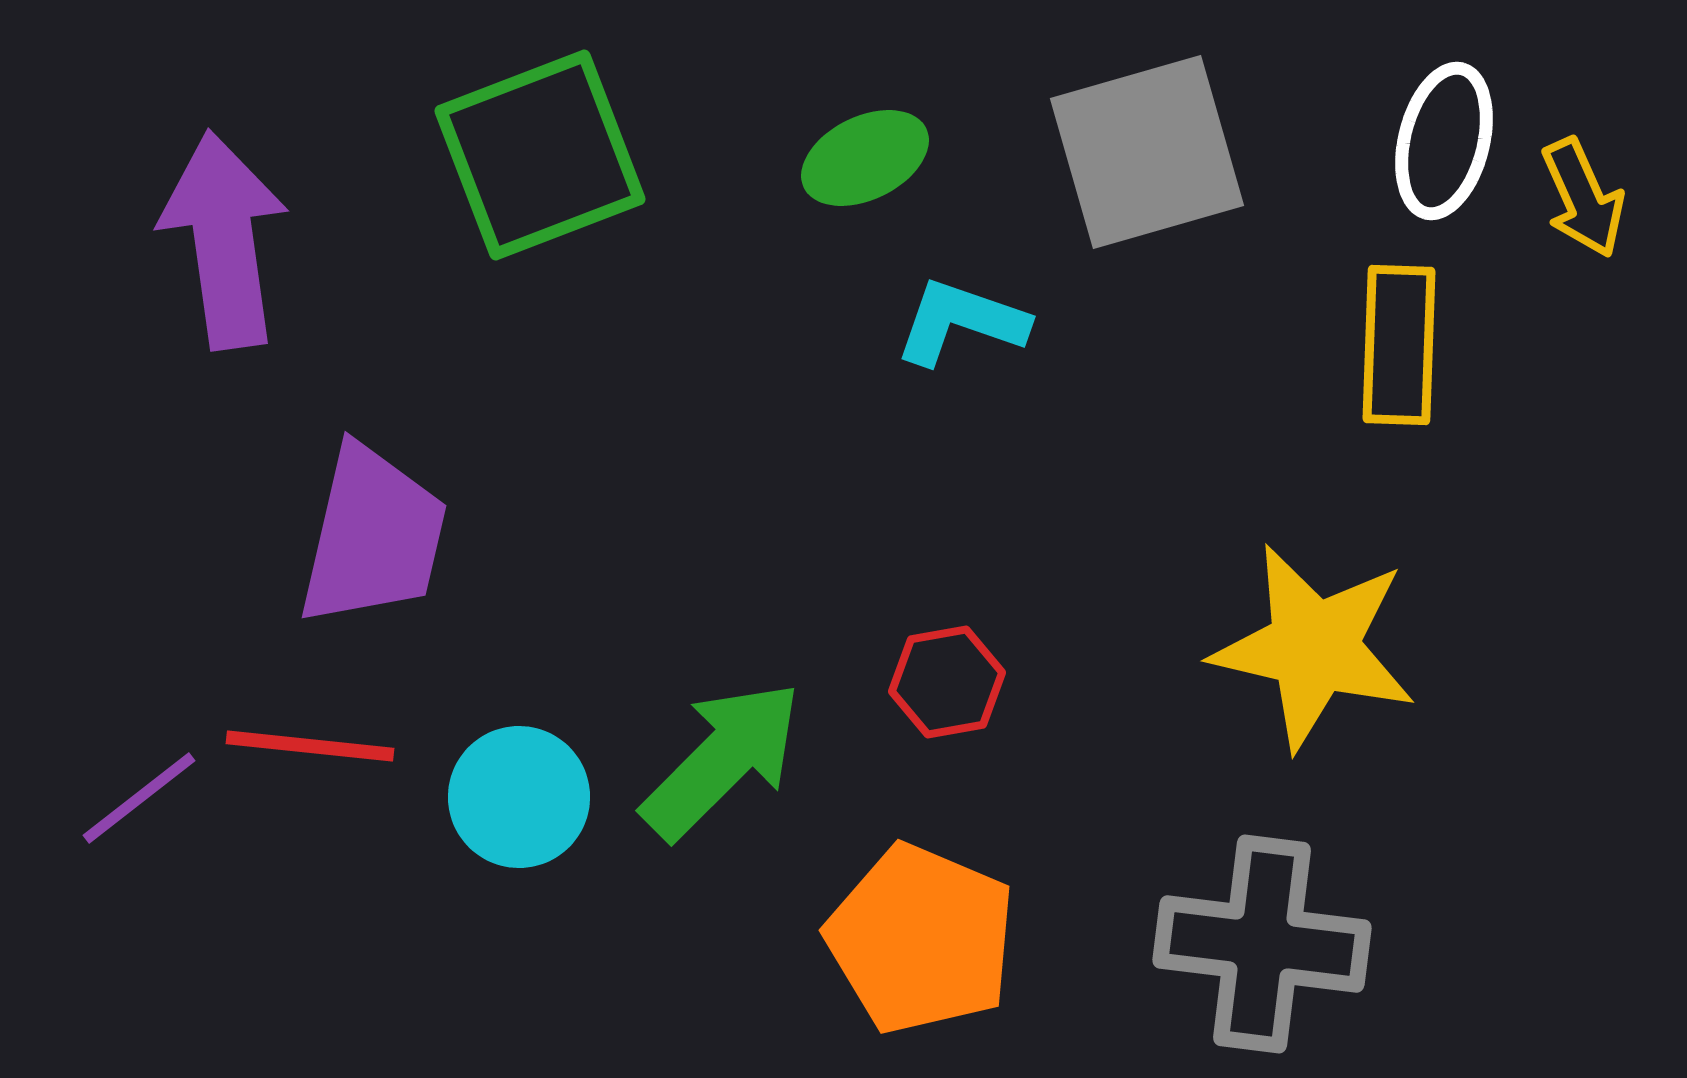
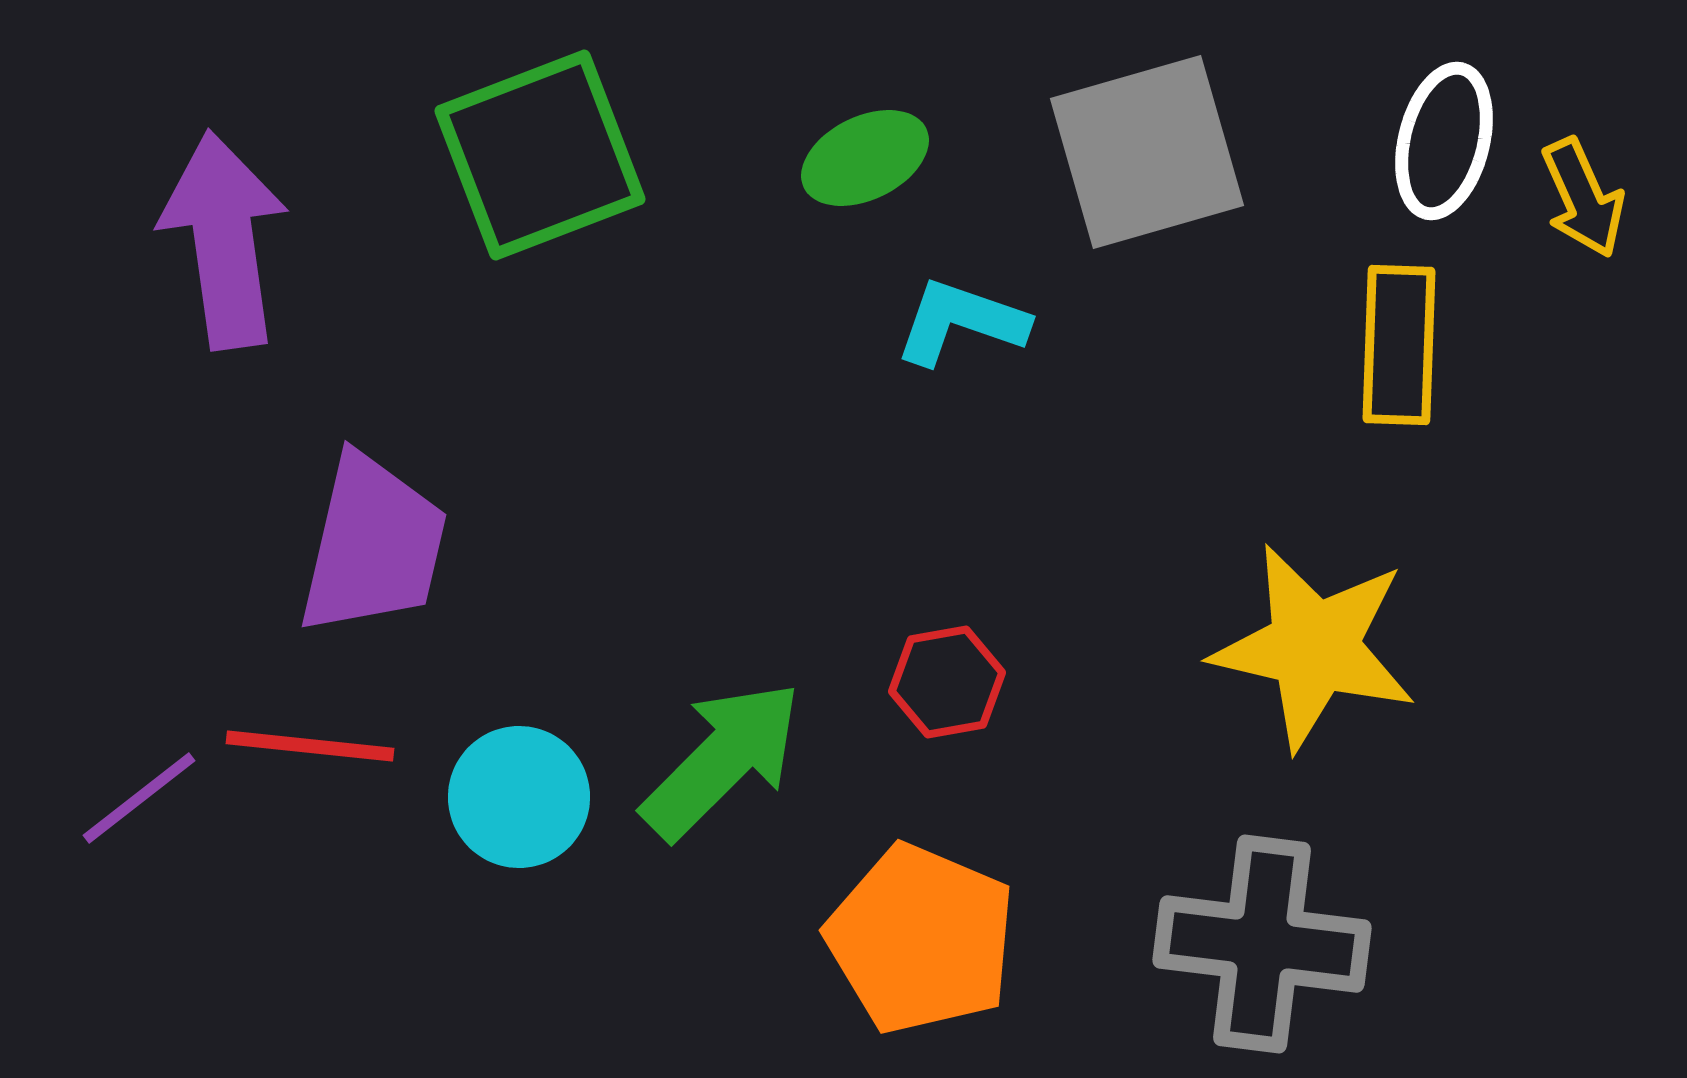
purple trapezoid: moved 9 px down
